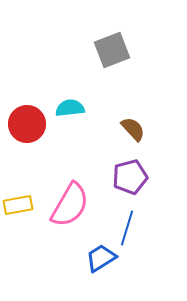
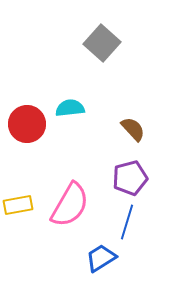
gray square: moved 10 px left, 7 px up; rotated 27 degrees counterclockwise
purple pentagon: moved 1 px down
blue line: moved 6 px up
